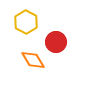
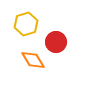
yellow hexagon: moved 2 px down; rotated 15 degrees clockwise
